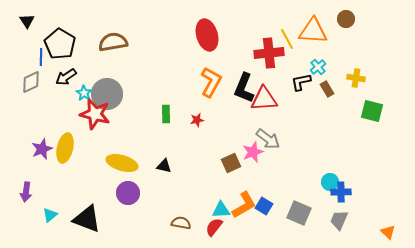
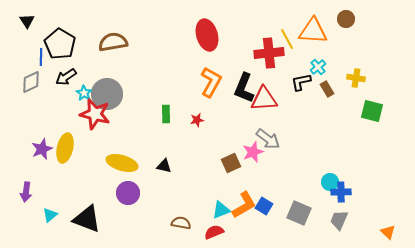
cyan triangle at (221, 210): rotated 18 degrees counterclockwise
red semicircle at (214, 227): moved 5 px down; rotated 30 degrees clockwise
